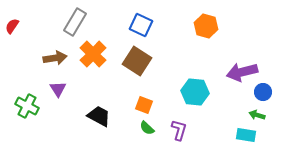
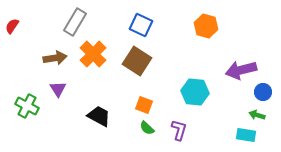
purple arrow: moved 1 px left, 2 px up
